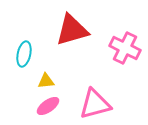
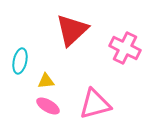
red triangle: rotated 27 degrees counterclockwise
cyan ellipse: moved 4 px left, 7 px down
pink ellipse: rotated 65 degrees clockwise
